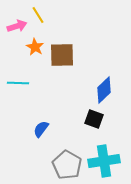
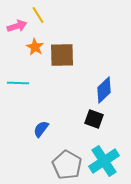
cyan cross: rotated 24 degrees counterclockwise
